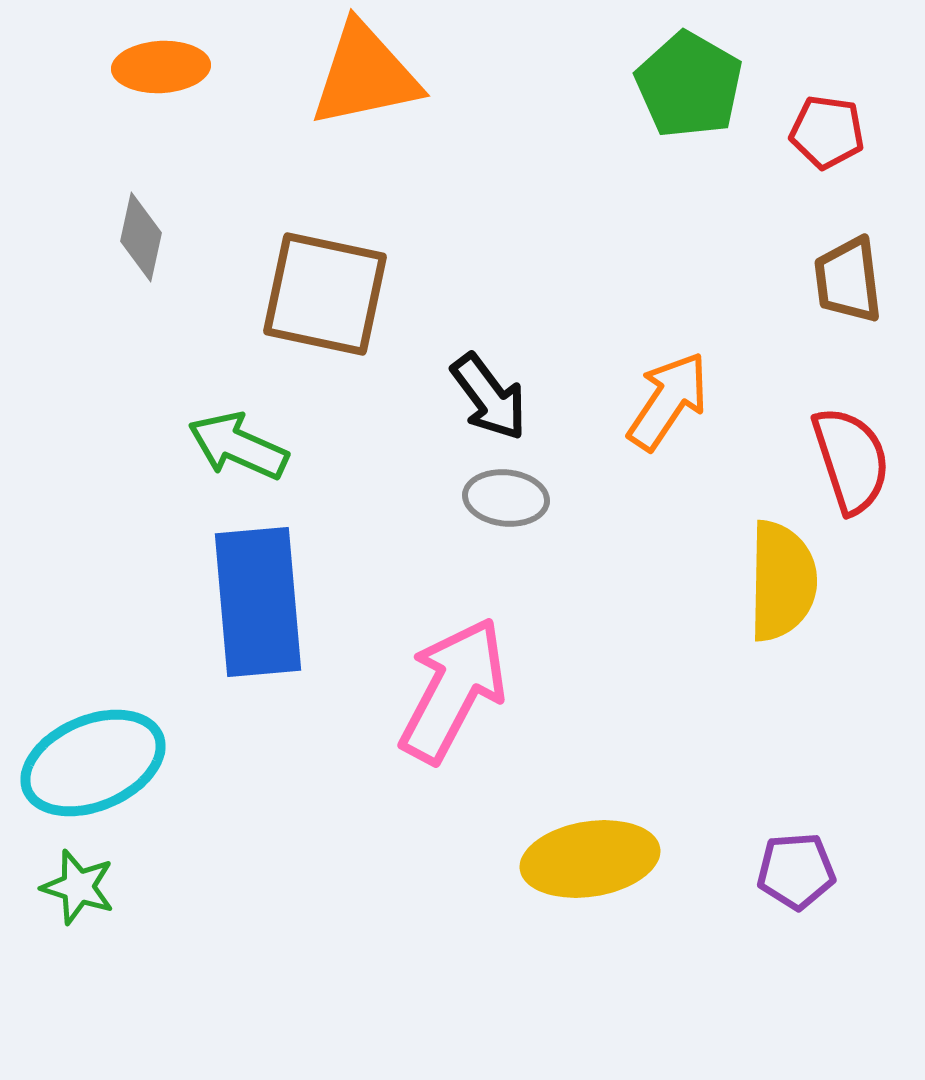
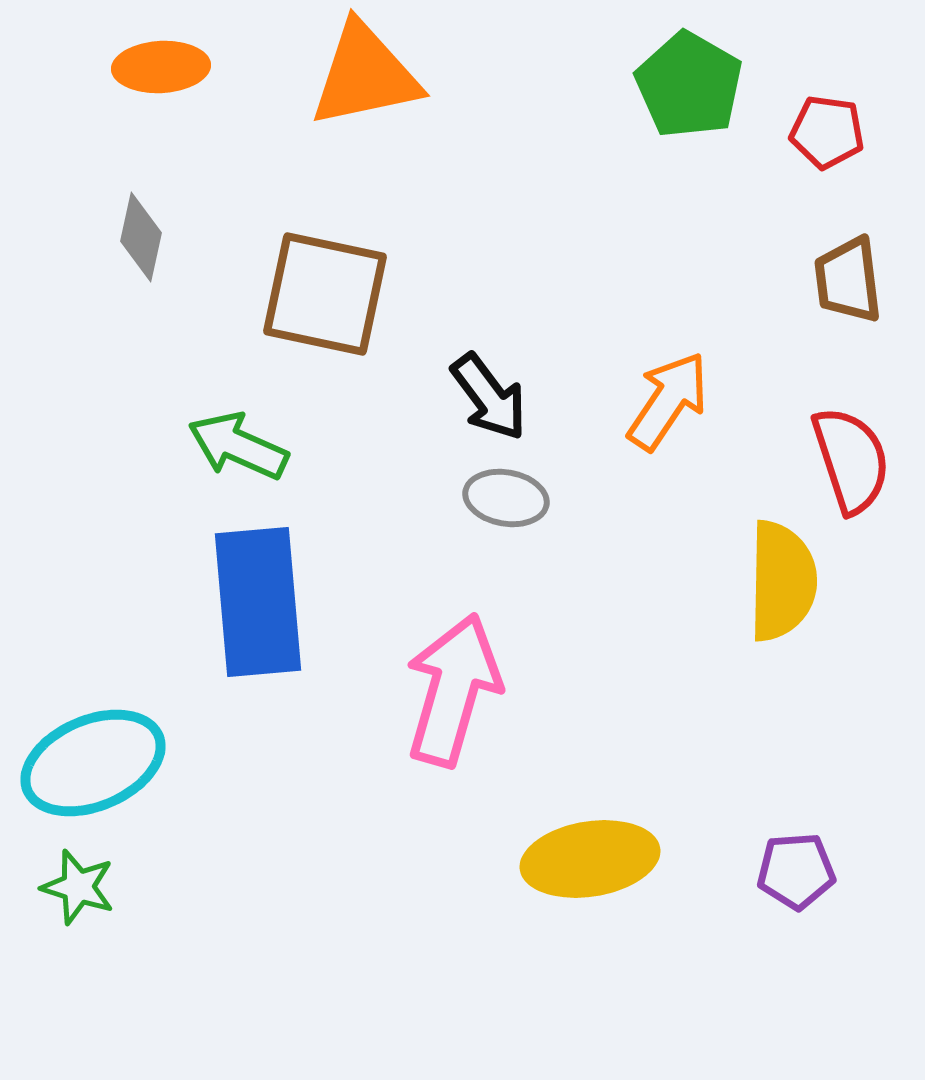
gray ellipse: rotated 4 degrees clockwise
pink arrow: rotated 12 degrees counterclockwise
